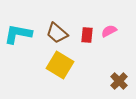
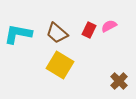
pink semicircle: moved 5 px up
red rectangle: moved 2 px right, 5 px up; rotated 21 degrees clockwise
